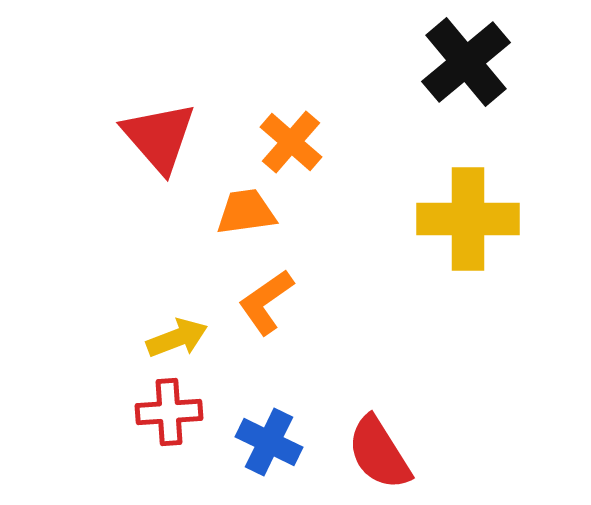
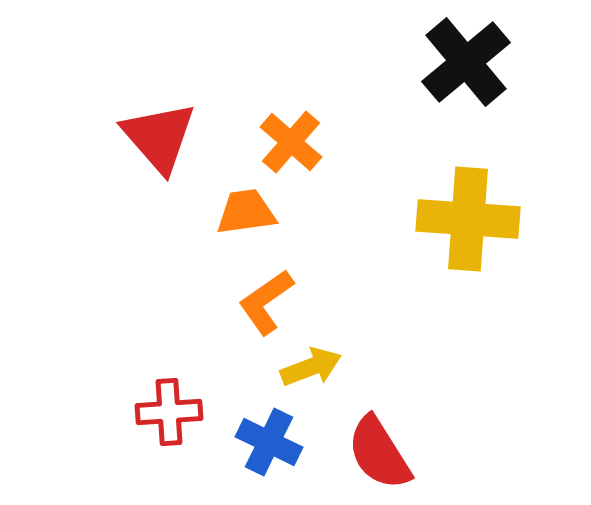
yellow cross: rotated 4 degrees clockwise
yellow arrow: moved 134 px right, 29 px down
